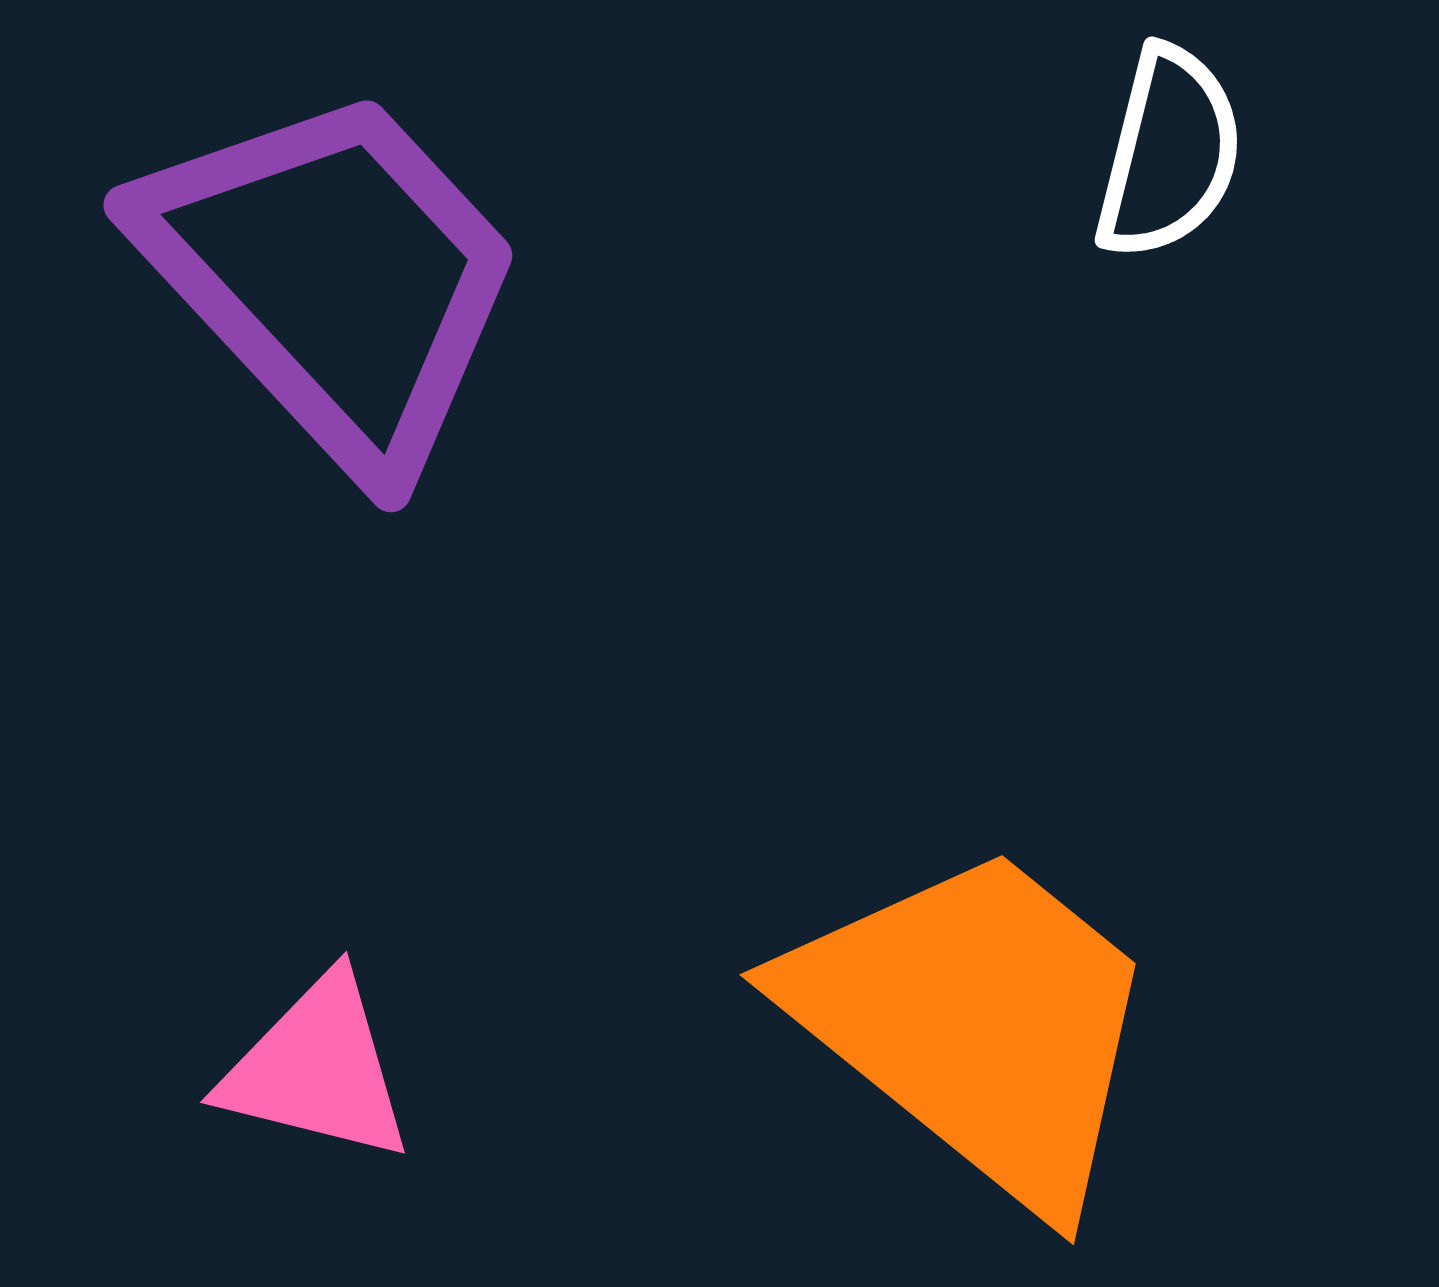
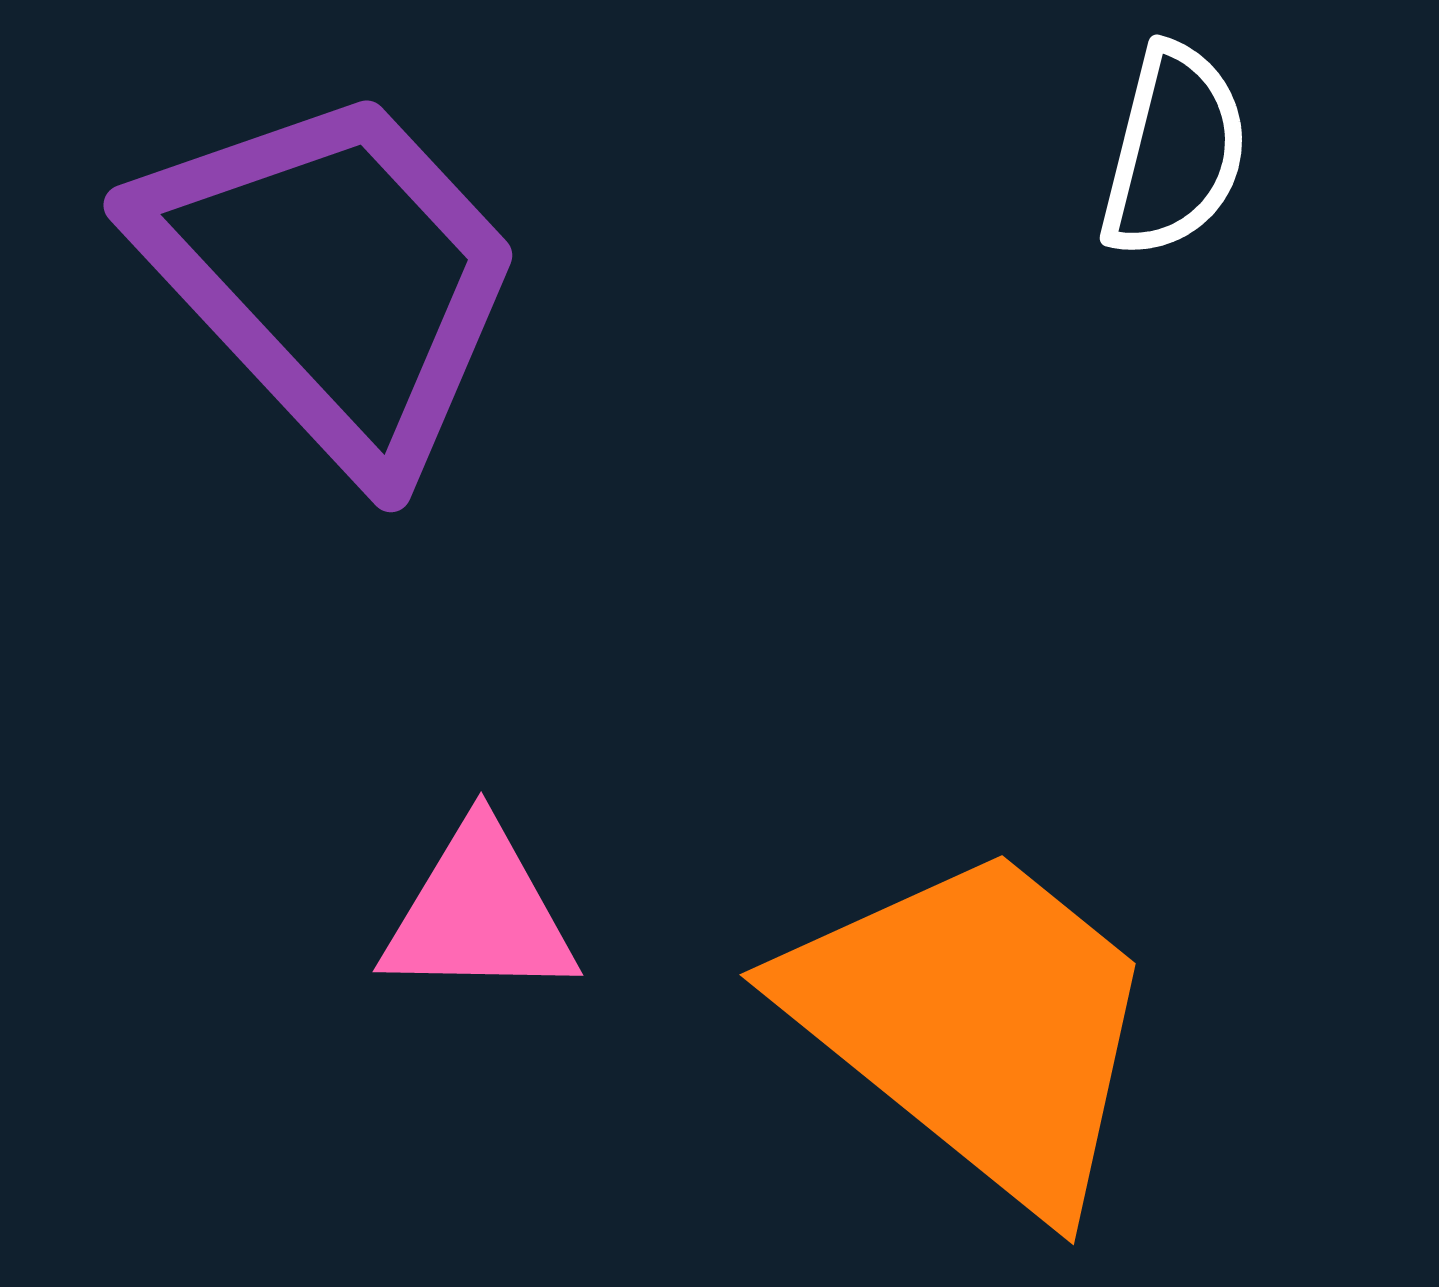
white semicircle: moved 5 px right, 2 px up
pink triangle: moved 162 px right, 156 px up; rotated 13 degrees counterclockwise
